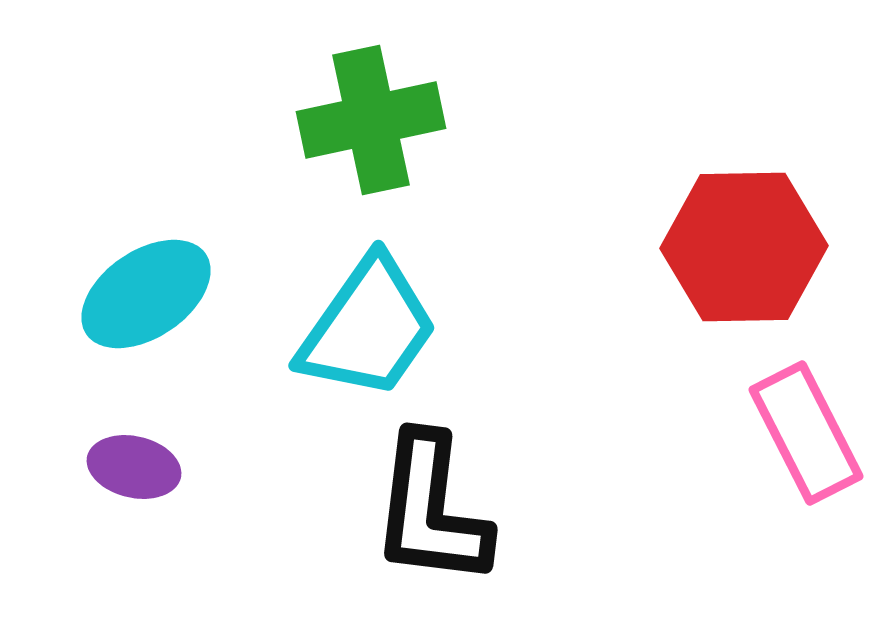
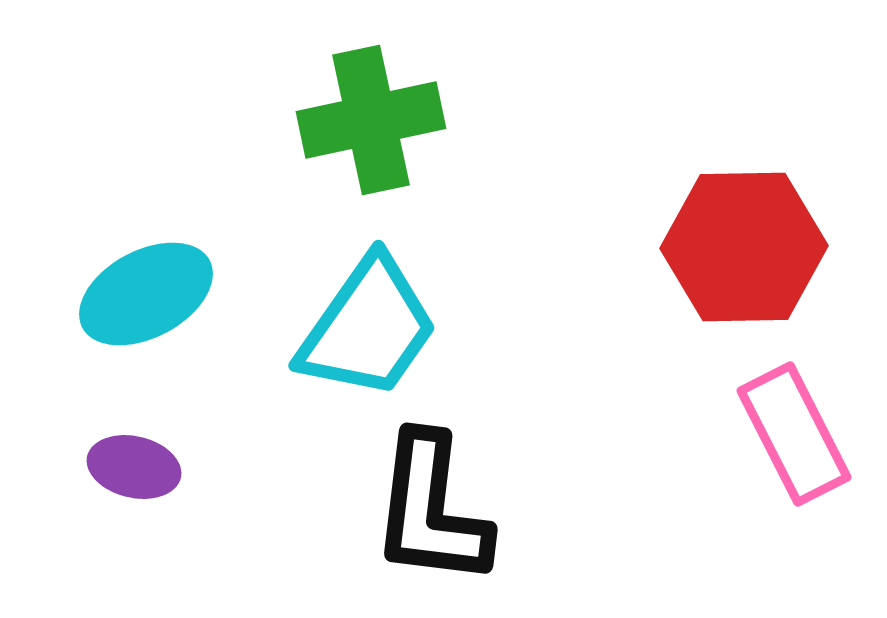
cyan ellipse: rotated 6 degrees clockwise
pink rectangle: moved 12 px left, 1 px down
